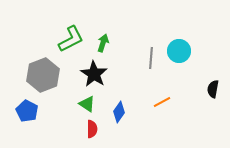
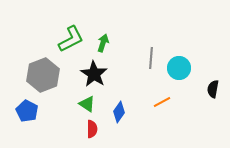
cyan circle: moved 17 px down
